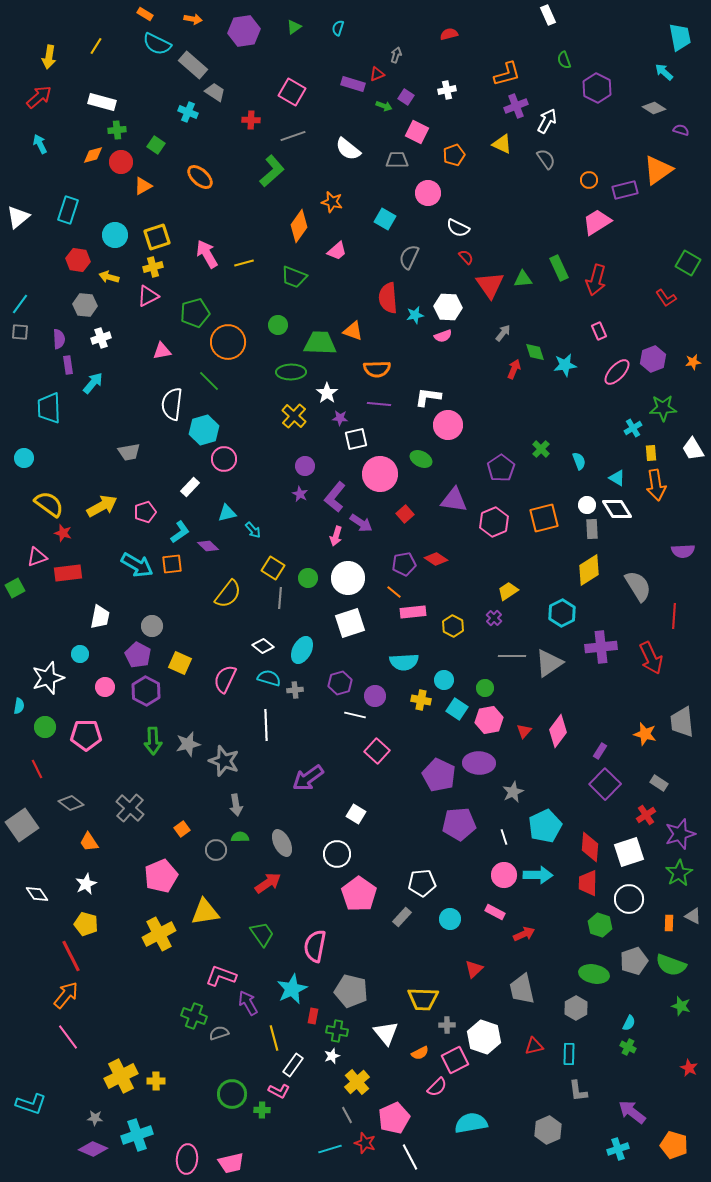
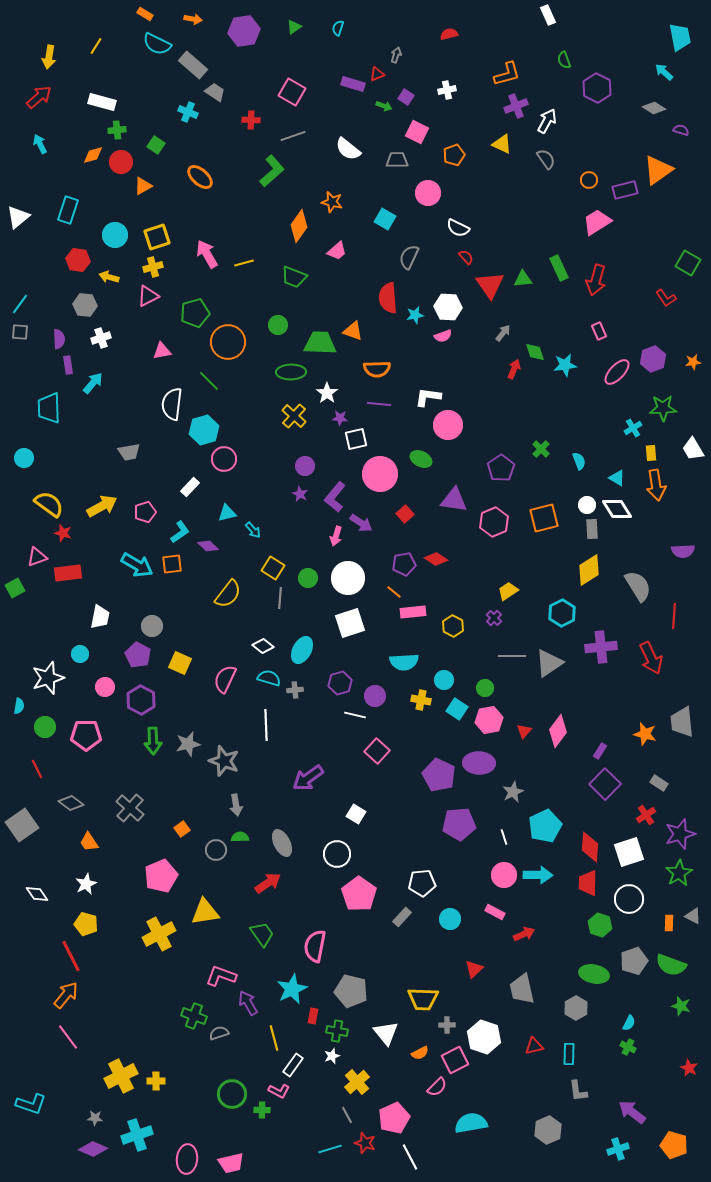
purple hexagon at (146, 691): moved 5 px left, 9 px down
